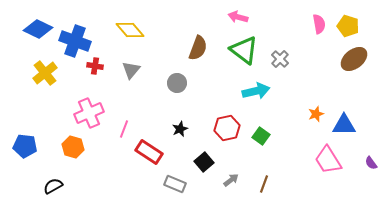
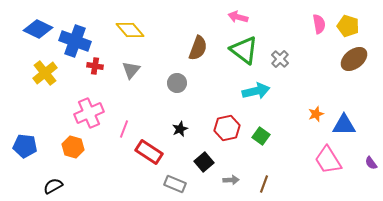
gray arrow: rotated 35 degrees clockwise
